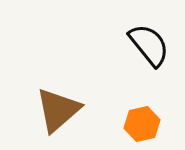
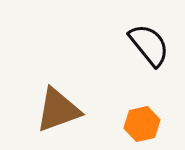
brown triangle: rotated 21 degrees clockwise
